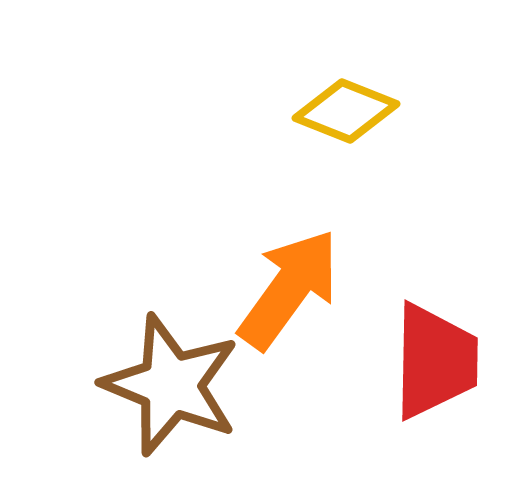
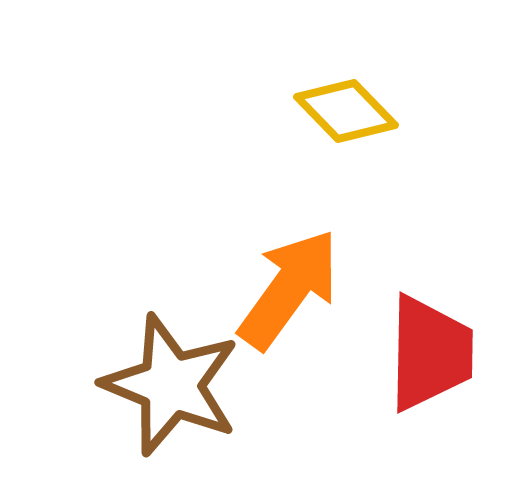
yellow diamond: rotated 24 degrees clockwise
red trapezoid: moved 5 px left, 8 px up
